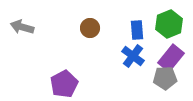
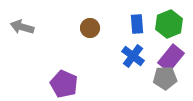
blue rectangle: moved 6 px up
purple pentagon: rotated 20 degrees counterclockwise
